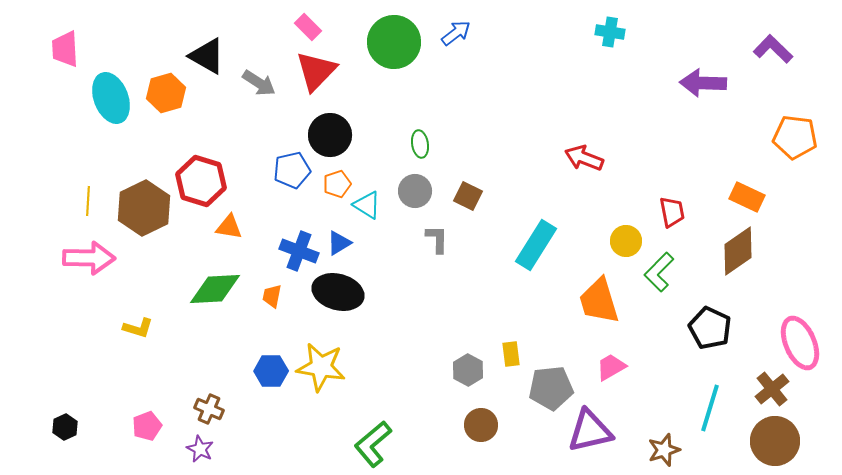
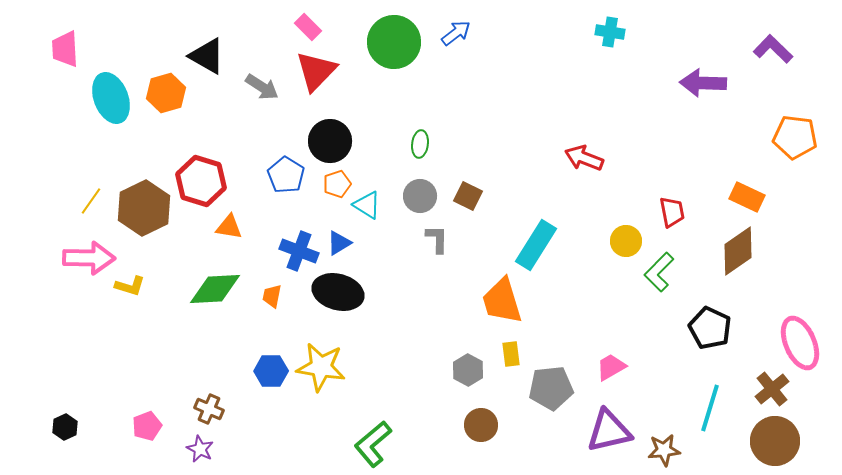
gray arrow at (259, 83): moved 3 px right, 4 px down
black circle at (330, 135): moved 6 px down
green ellipse at (420, 144): rotated 16 degrees clockwise
blue pentagon at (292, 170): moved 6 px left, 5 px down; rotated 27 degrees counterclockwise
gray circle at (415, 191): moved 5 px right, 5 px down
yellow line at (88, 201): moved 3 px right; rotated 32 degrees clockwise
orange trapezoid at (599, 301): moved 97 px left
yellow L-shape at (138, 328): moved 8 px left, 42 px up
purple triangle at (590, 431): moved 19 px right
brown star at (664, 450): rotated 12 degrees clockwise
